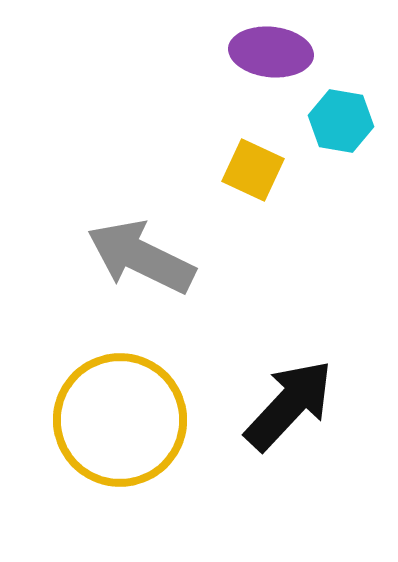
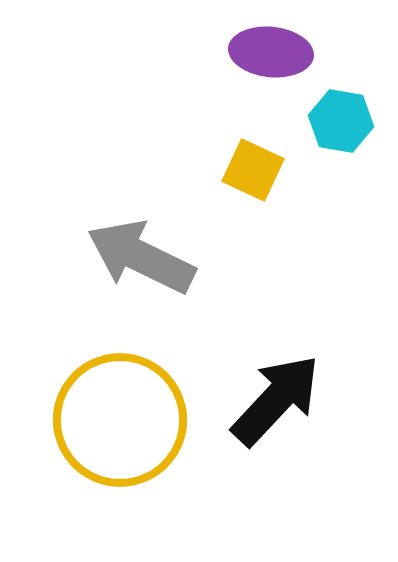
black arrow: moved 13 px left, 5 px up
